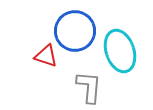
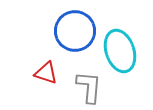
red triangle: moved 17 px down
